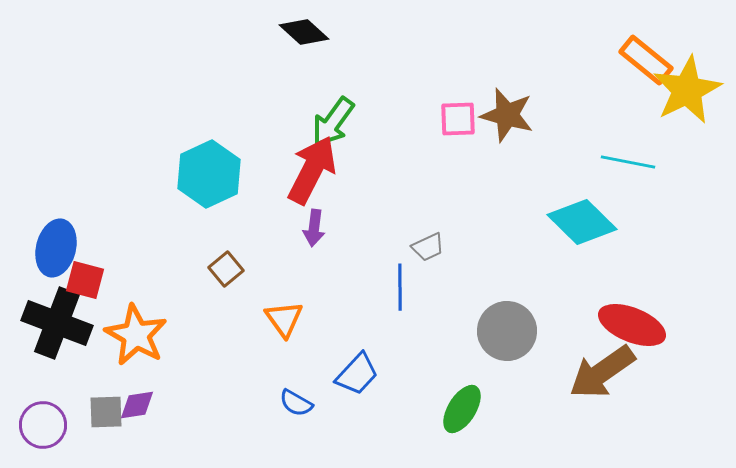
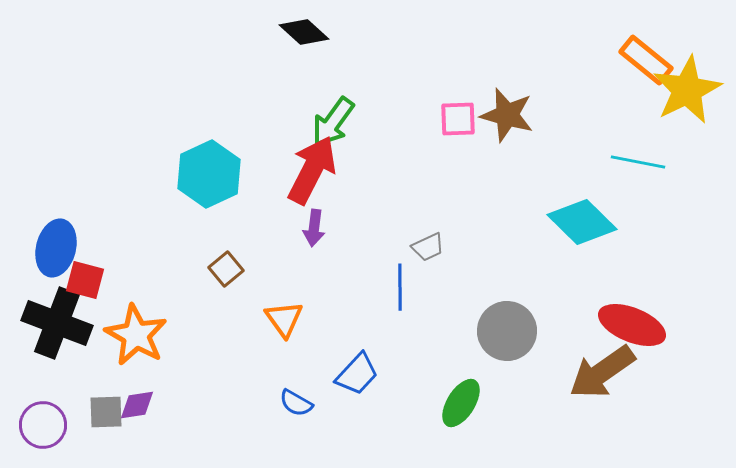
cyan line: moved 10 px right
green ellipse: moved 1 px left, 6 px up
